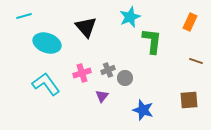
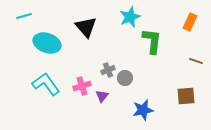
pink cross: moved 13 px down
brown square: moved 3 px left, 4 px up
blue star: rotated 30 degrees counterclockwise
